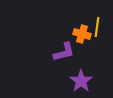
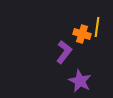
purple L-shape: rotated 40 degrees counterclockwise
purple star: moved 1 px left; rotated 10 degrees counterclockwise
